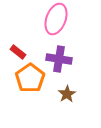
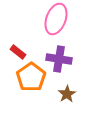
orange pentagon: moved 1 px right, 1 px up
